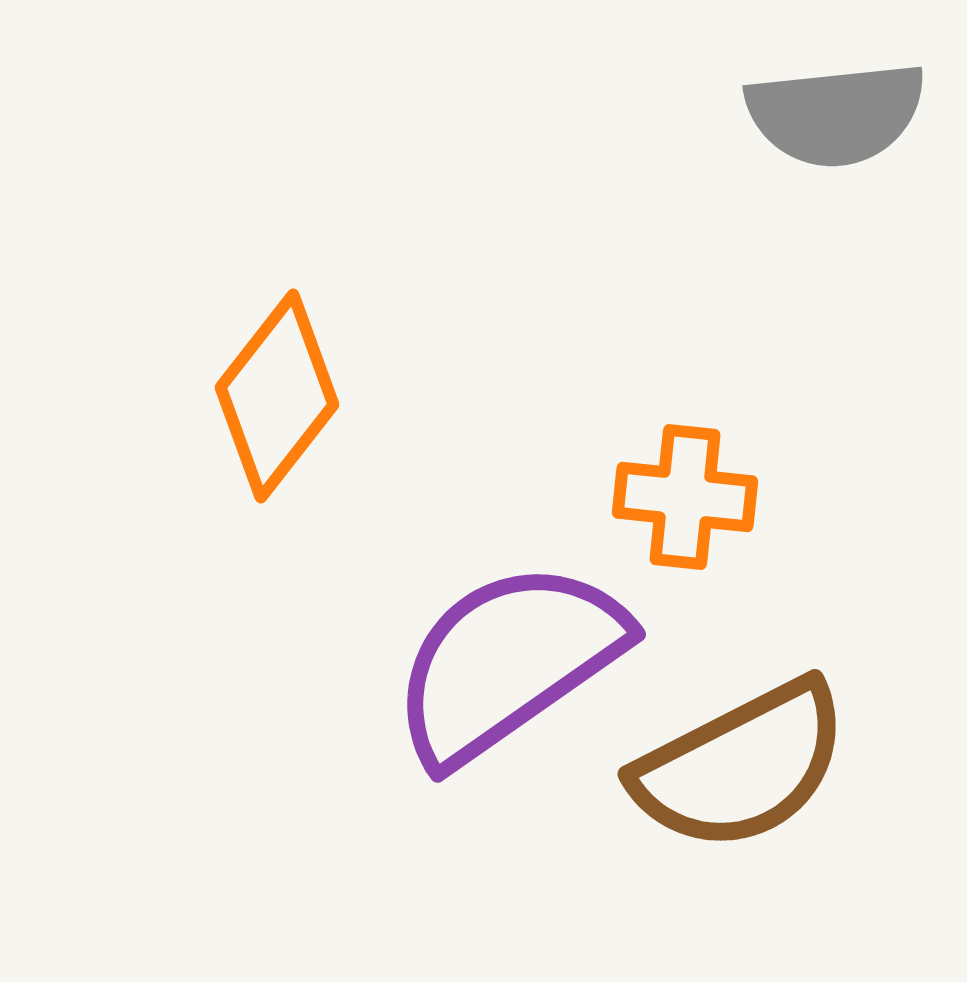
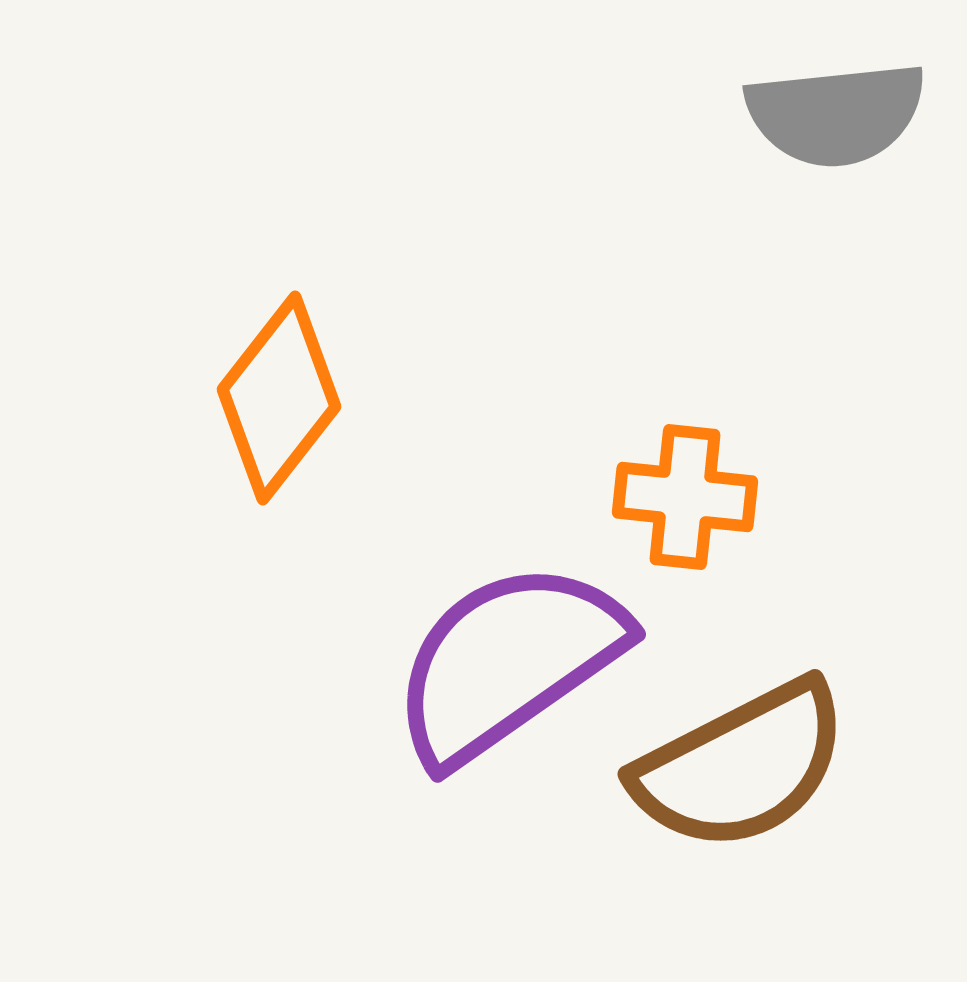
orange diamond: moved 2 px right, 2 px down
